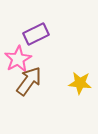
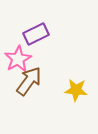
yellow star: moved 4 px left, 7 px down
